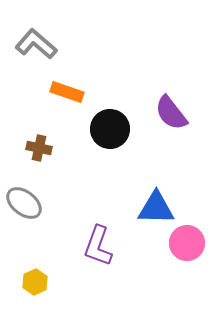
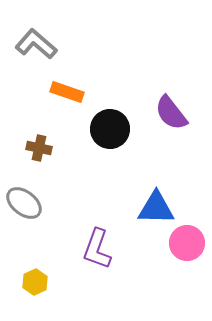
purple L-shape: moved 1 px left, 3 px down
